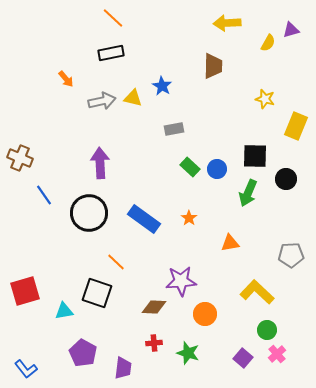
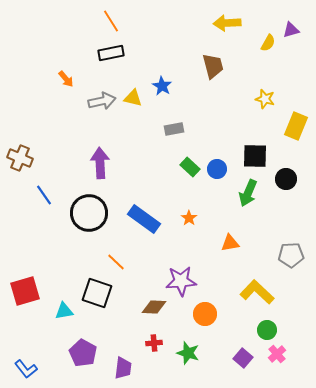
orange line at (113, 18): moved 2 px left, 3 px down; rotated 15 degrees clockwise
brown trapezoid at (213, 66): rotated 16 degrees counterclockwise
